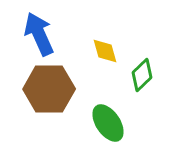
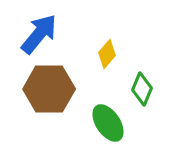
blue arrow: rotated 63 degrees clockwise
yellow diamond: moved 2 px right, 3 px down; rotated 56 degrees clockwise
green diamond: moved 14 px down; rotated 24 degrees counterclockwise
